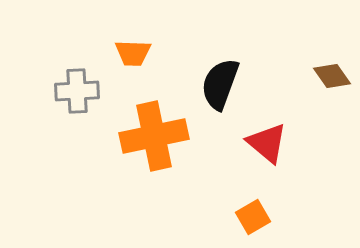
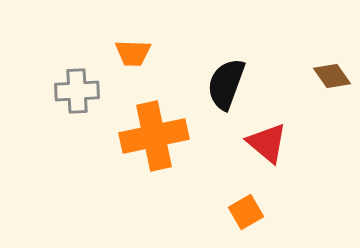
black semicircle: moved 6 px right
orange square: moved 7 px left, 5 px up
